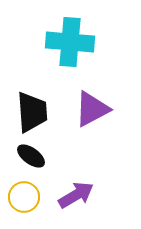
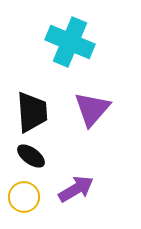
cyan cross: rotated 18 degrees clockwise
purple triangle: rotated 21 degrees counterclockwise
purple arrow: moved 6 px up
